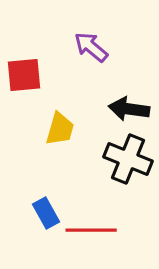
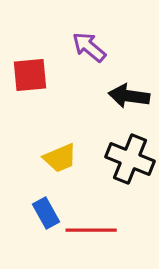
purple arrow: moved 2 px left
red square: moved 6 px right
black arrow: moved 13 px up
yellow trapezoid: moved 29 px down; rotated 51 degrees clockwise
black cross: moved 2 px right
